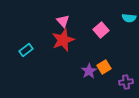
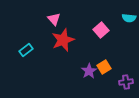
pink triangle: moved 9 px left, 2 px up
